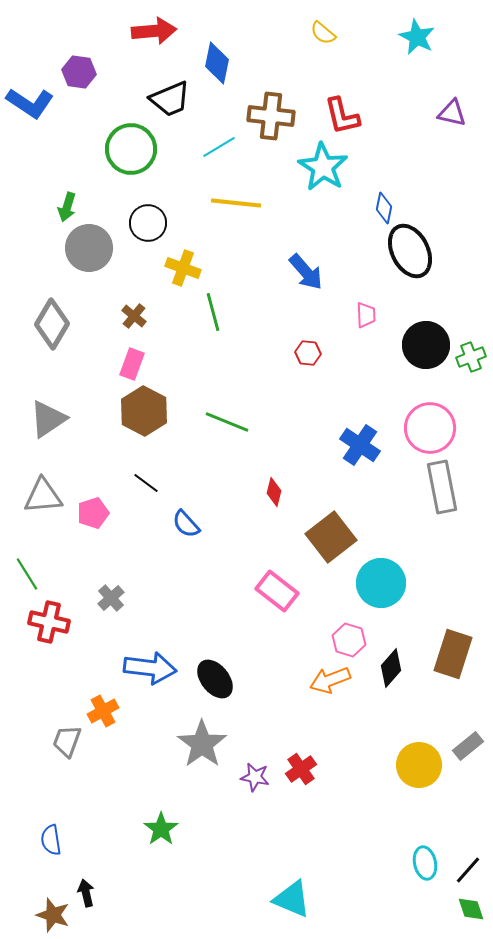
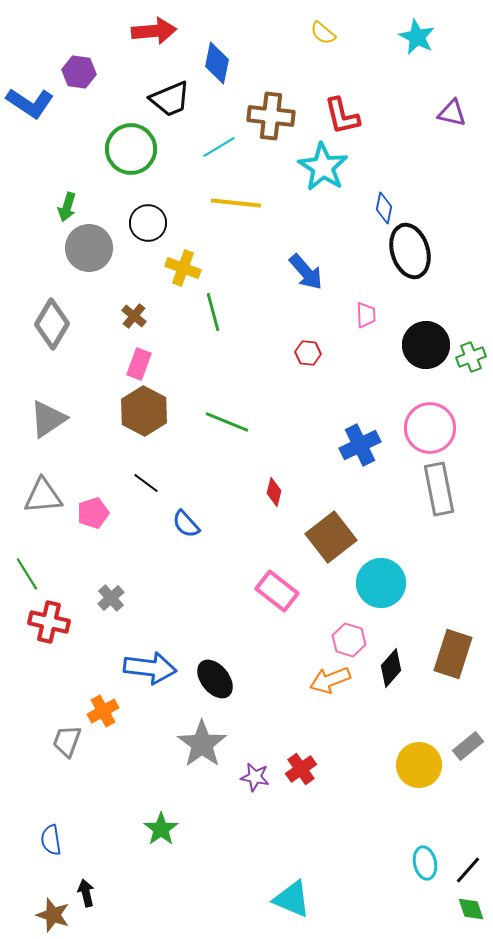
black ellipse at (410, 251): rotated 10 degrees clockwise
pink rectangle at (132, 364): moved 7 px right
blue cross at (360, 445): rotated 30 degrees clockwise
gray rectangle at (442, 487): moved 3 px left, 2 px down
